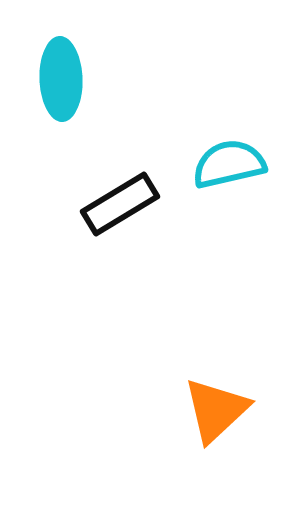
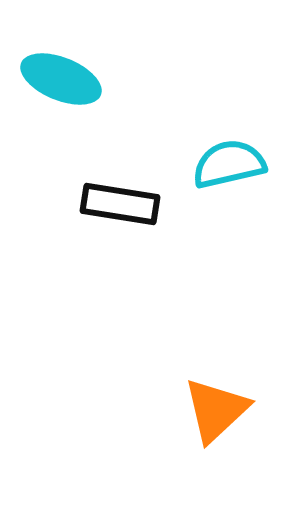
cyan ellipse: rotated 66 degrees counterclockwise
black rectangle: rotated 40 degrees clockwise
